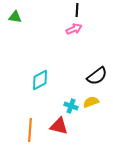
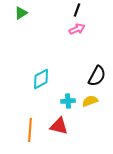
black line: rotated 16 degrees clockwise
green triangle: moved 6 px right, 4 px up; rotated 40 degrees counterclockwise
pink arrow: moved 3 px right
black semicircle: rotated 25 degrees counterclockwise
cyan diamond: moved 1 px right, 1 px up
yellow semicircle: moved 1 px left, 1 px up
cyan cross: moved 3 px left, 5 px up; rotated 24 degrees counterclockwise
